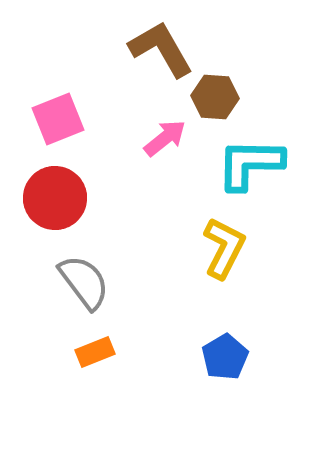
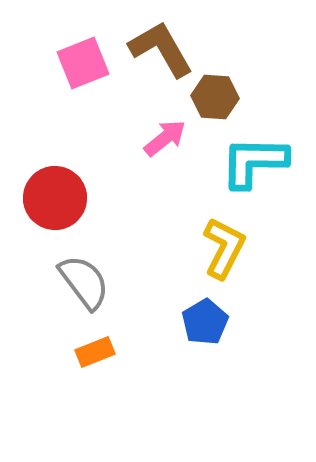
pink square: moved 25 px right, 56 px up
cyan L-shape: moved 4 px right, 2 px up
blue pentagon: moved 20 px left, 35 px up
